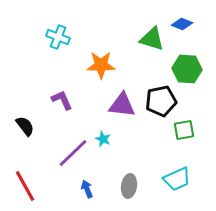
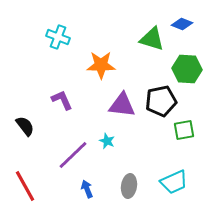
cyan star: moved 4 px right, 2 px down
purple line: moved 2 px down
cyan trapezoid: moved 3 px left, 3 px down
